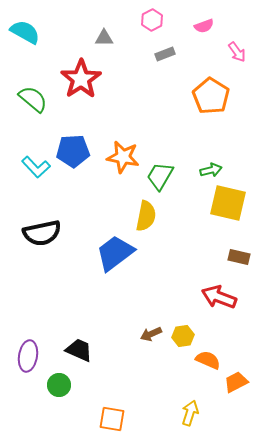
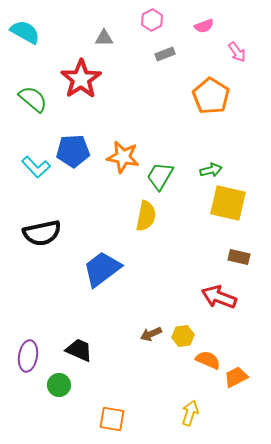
blue trapezoid: moved 13 px left, 16 px down
orange trapezoid: moved 5 px up
